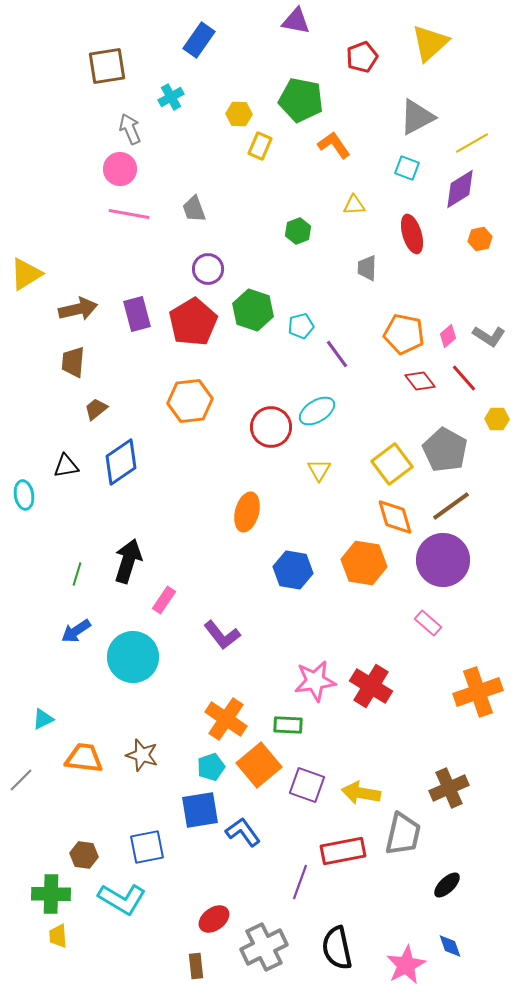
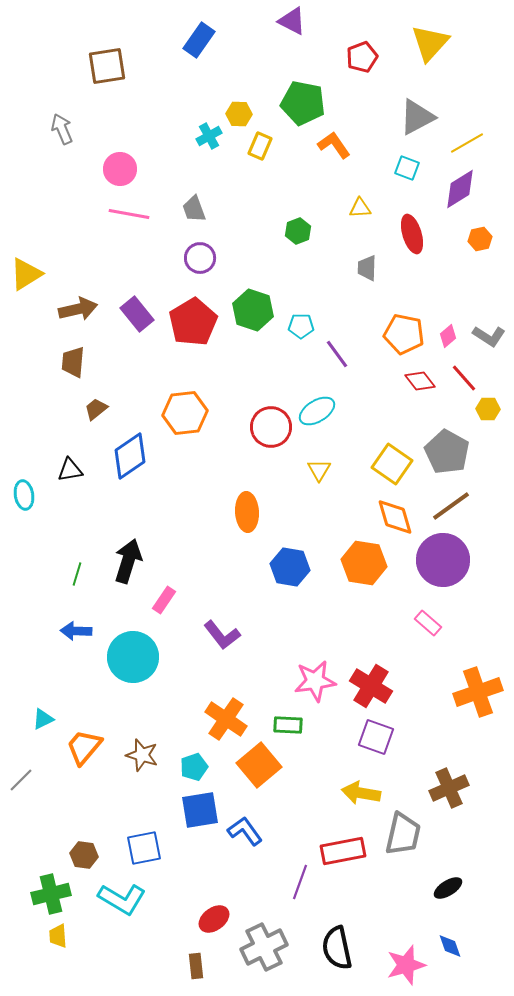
purple triangle at (296, 21): moved 4 px left; rotated 16 degrees clockwise
yellow triangle at (430, 43): rotated 6 degrees counterclockwise
cyan cross at (171, 97): moved 38 px right, 39 px down
green pentagon at (301, 100): moved 2 px right, 3 px down
gray arrow at (130, 129): moved 68 px left
yellow line at (472, 143): moved 5 px left
yellow triangle at (354, 205): moved 6 px right, 3 px down
purple circle at (208, 269): moved 8 px left, 11 px up
purple rectangle at (137, 314): rotated 24 degrees counterclockwise
cyan pentagon at (301, 326): rotated 15 degrees clockwise
orange hexagon at (190, 401): moved 5 px left, 12 px down
yellow hexagon at (497, 419): moved 9 px left, 10 px up
gray pentagon at (445, 450): moved 2 px right, 2 px down
blue diamond at (121, 462): moved 9 px right, 6 px up
yellow square at (392, 464): rotated 18 degrees counterclockwise
black triangle at (66, 466): moved 4 px right, 4 px down
orange ellipse at (247, 512): rotated 18 degrees counterclockwise
blue hexagon at (293, 570): moved 3 px left, 3 px up
blue arrow at (76, 631): rotated 36 degrees clockwise
orange trapezoid at (84, 758): moved 11 px up; rotated 57 degrees counterclockwise
cyan pentagon at (211, 767): moved 17 px left
purple square at (307, 785): moved 69 px right, 48 px up
blue L-shape at (243, 832): moved 2 px right, 1 px up
blue square at (147, 847): moved 3 px left, 1 px down
black ellipse at (447, 885): moved 1 px right, 3 px down; rotated 12 degrees clockwise
green cross at (51, 894): rotated 15 degrees counterclockwise
pink star at (406, 965): rotated 12 degrees clockwise
